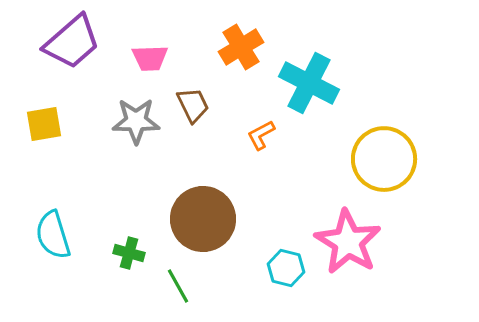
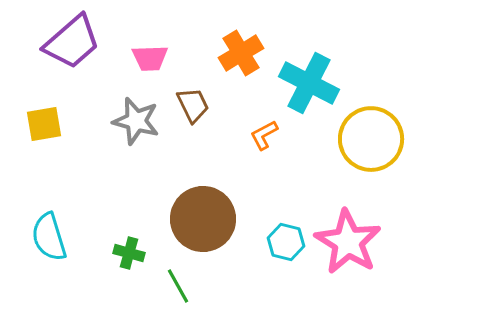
orange cross: moved 6 px down
gray star: rotated 15 degrees clockwise
orange L-shape: moved 3 px right
yellow circle: moved 13 px left, 20 px up
cyan semicircle: moved 4 px left, 2 px down
cyan hexagon: moved 26 px up
